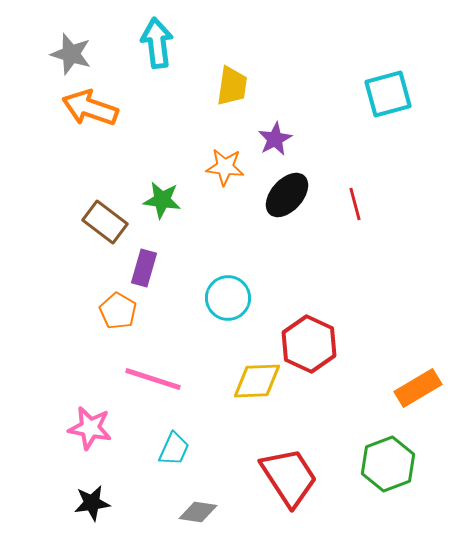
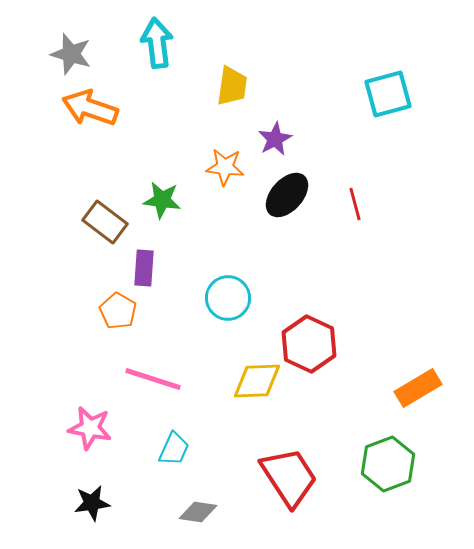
purple rectangle: rotated 12 degrees counterclockwise
